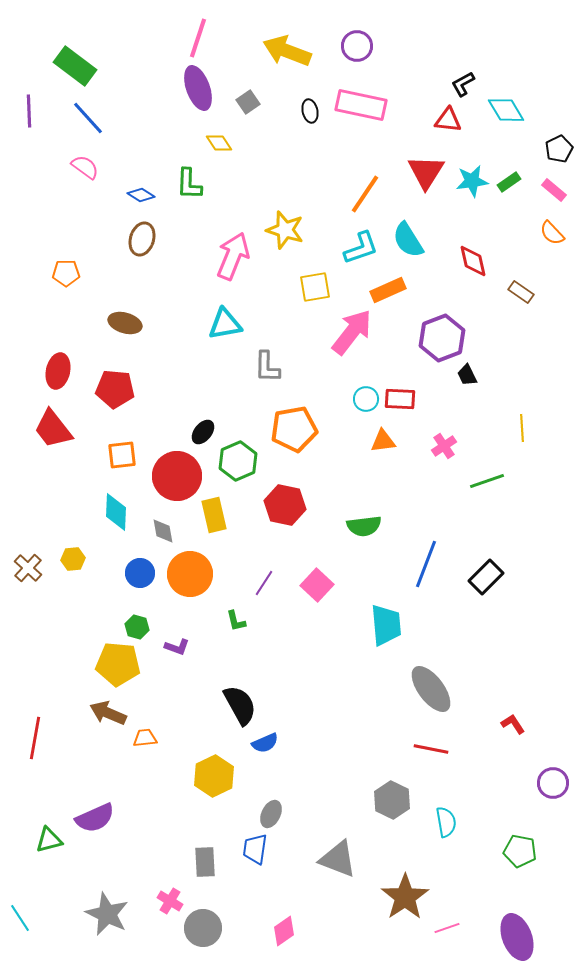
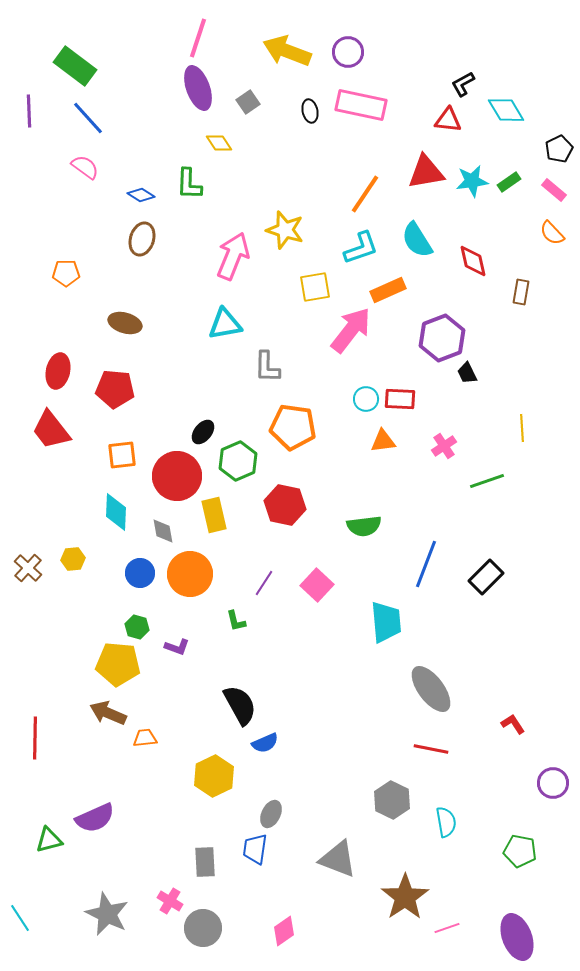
purple circle at (357, 46): moved 9 px left, 6 px down
red triangle at (426, 172): rotated 48 degrees clockwise
cyan semicircle at (408, 240): moved 9 px right
brown rectangle at (521, 292): rotated 65 degrees clockwise
pink arrow at (352, 332): moved 1 px left, 2 px up
black trapezoid at (467, 375): moved 2 px up
red trapezoid at (53, 429): moved 2 px left, 1 px down
orange pentagon at (294, 429): moved 1 px left, 2 px up; rotated 18 degrees clockwise
cyan trapezoid at (386, 625): moved 3 px up
red line at (35, 738): rotated 9 degrees counterclockwise
